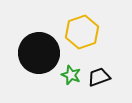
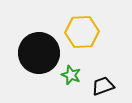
yellow hexagon: rotated 16 degrees clockwise
black trapezoid: moved 4 px right, 9 px down
